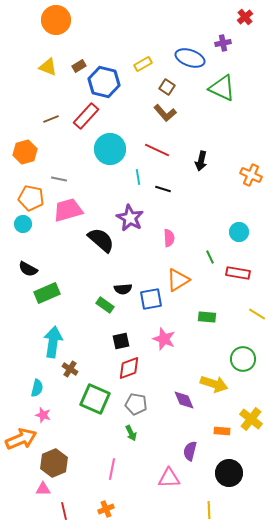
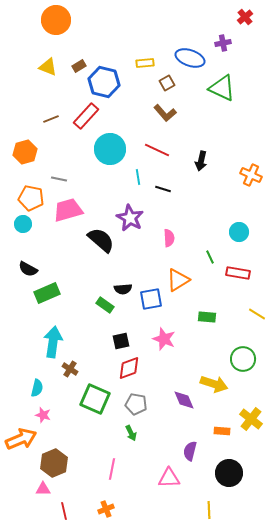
yellow rectangle at (143, 64): moved 2 px right, 1 px up; rotated 24 degrees clockwise
brown square at (167, 87): moved 4 px up; rotated 28 degrees clockwise
